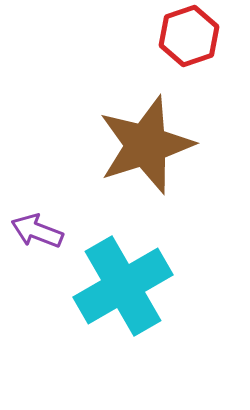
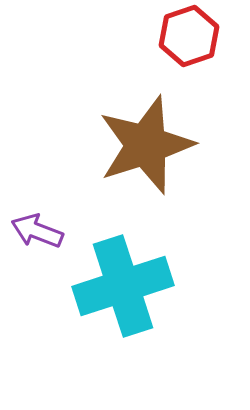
cyan cross: rotated 12 degrees clockwise
